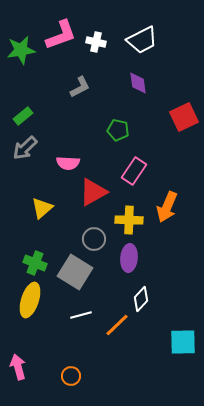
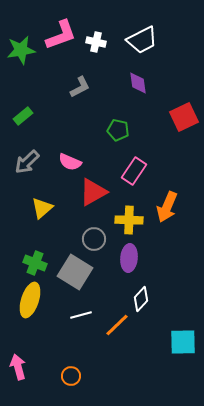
gray arrow: moved 2 px right, 14 px down
pink semicircle: moved 2 px right, 1 px up; rotated 20 degrees clockwise
